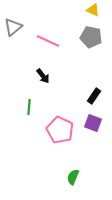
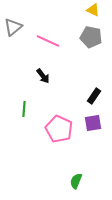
green line: moved 5 px left, 2 px down
purple square: rotated 30 degrees counterclockwise
pink pentagon: moved 1 px left, 1 px up
green semicircle: moved 3 px right, 4 px down
